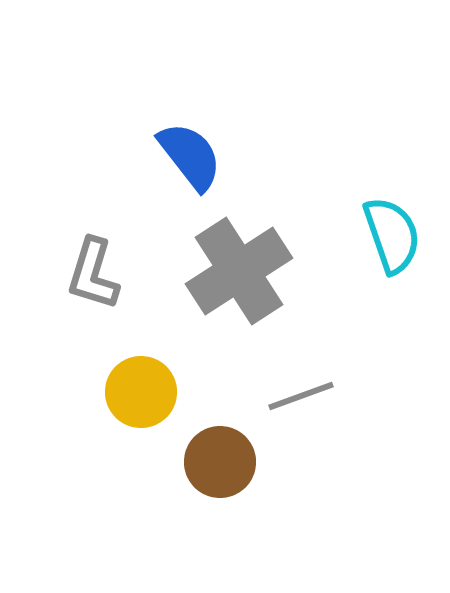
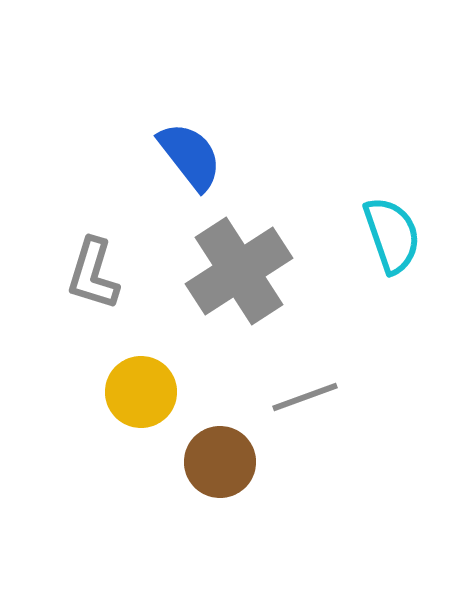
gray line: moved 4 px right, 1 px down
